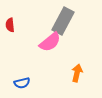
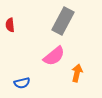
pink semicircle: moved 4 px right, 14 px down
